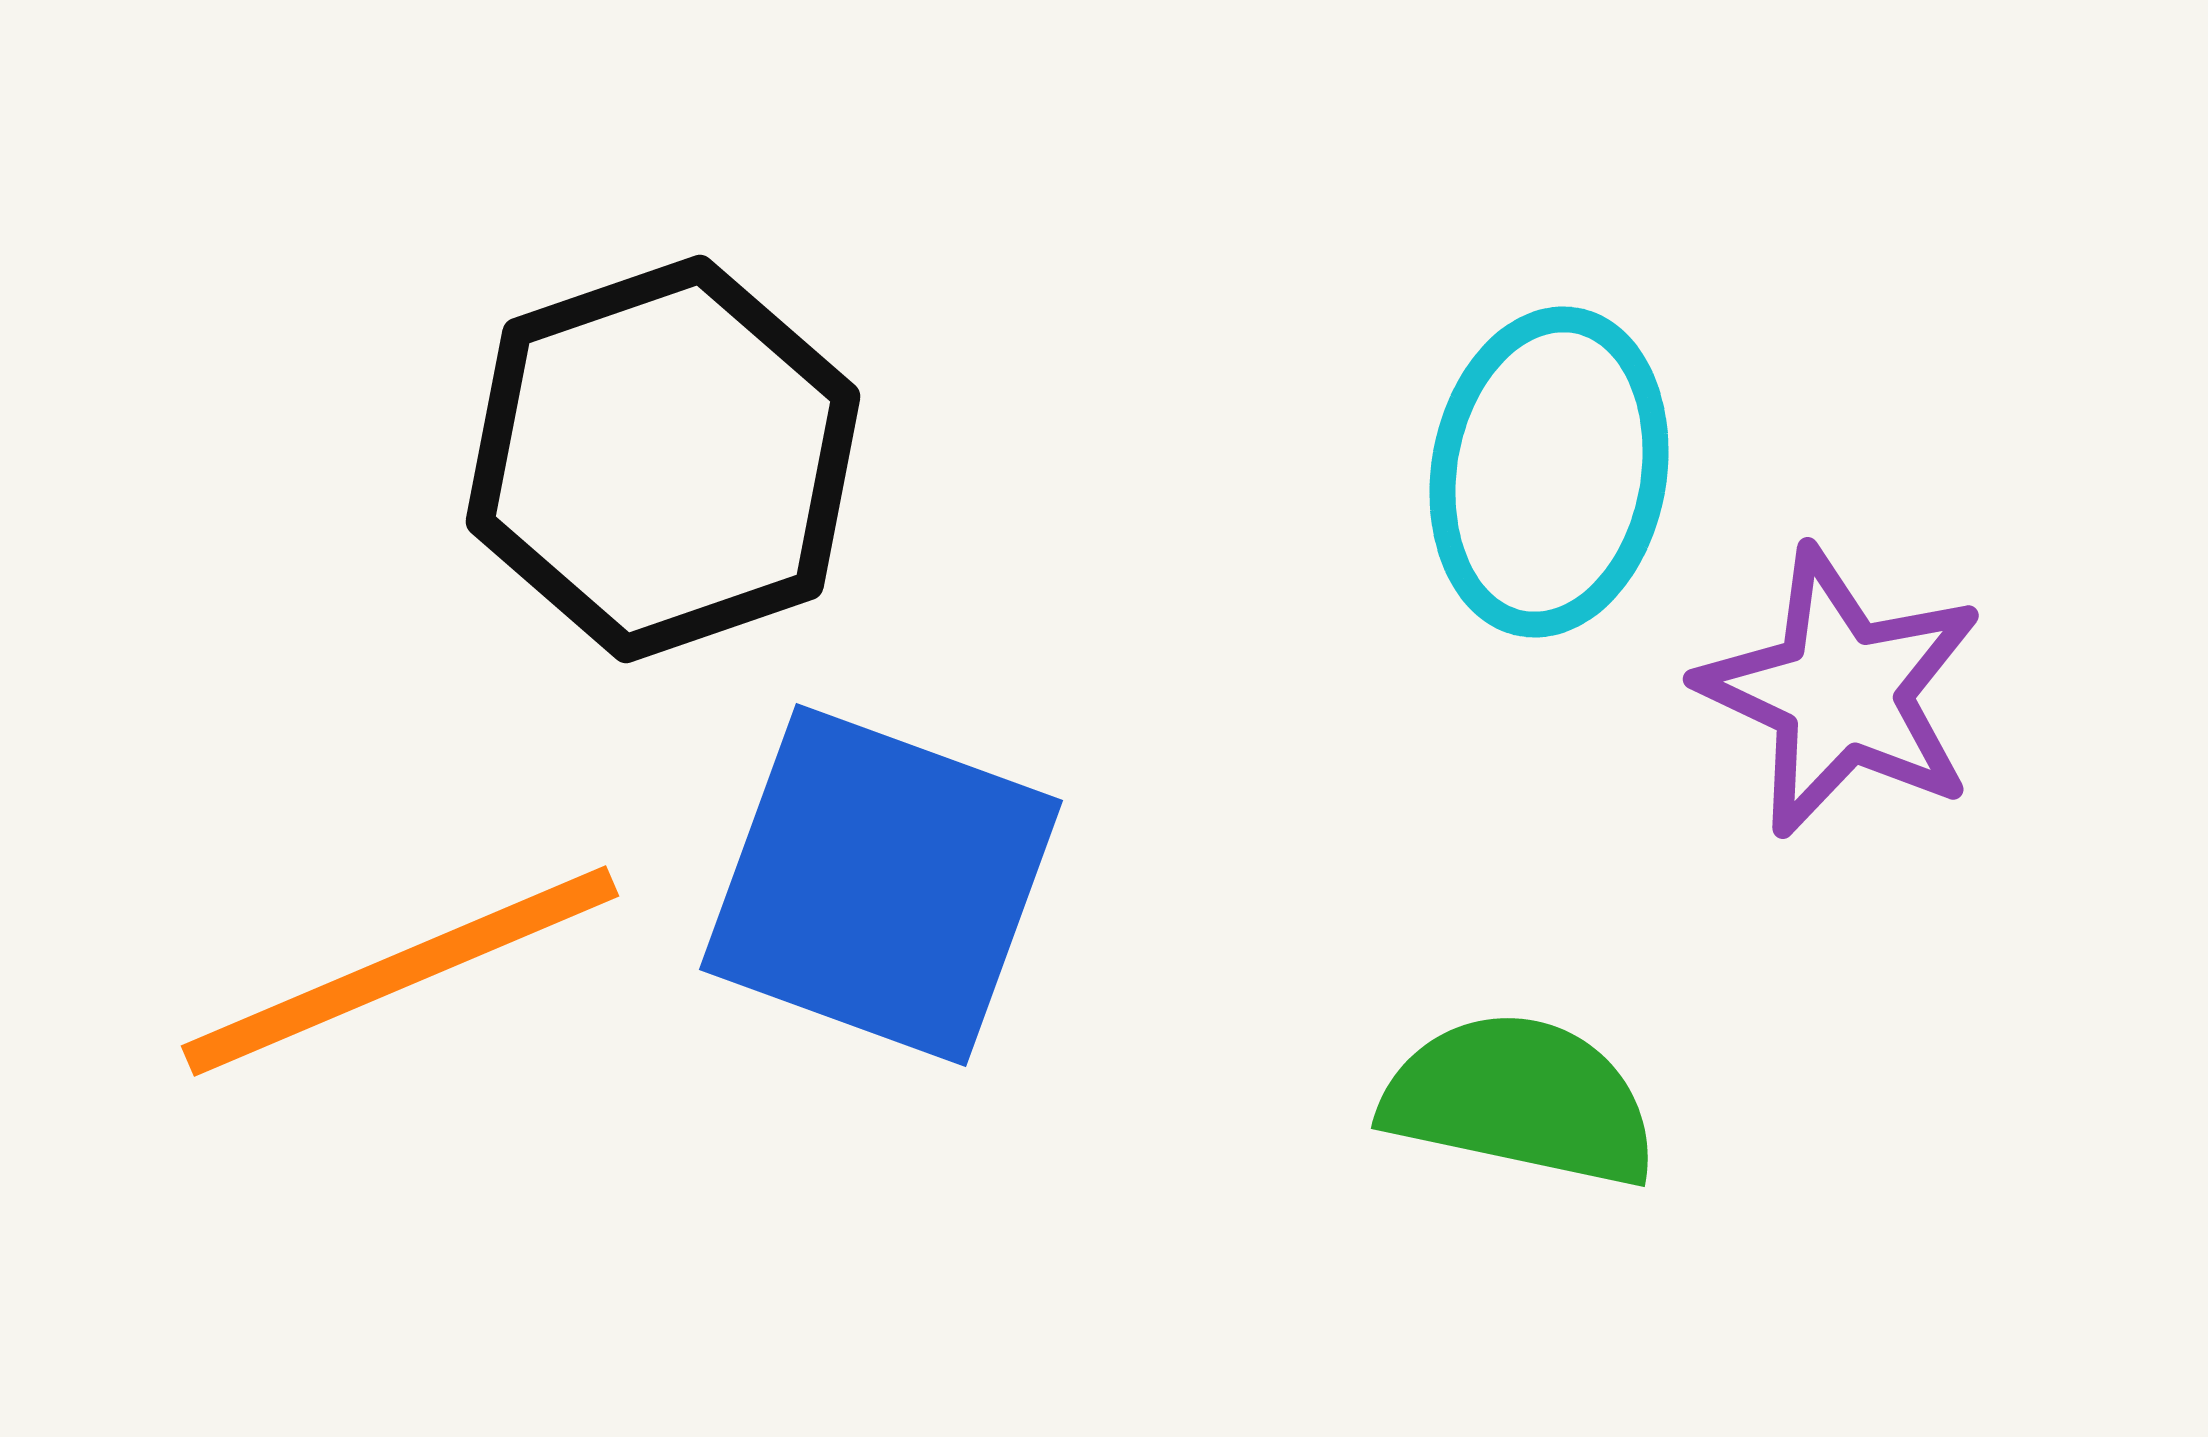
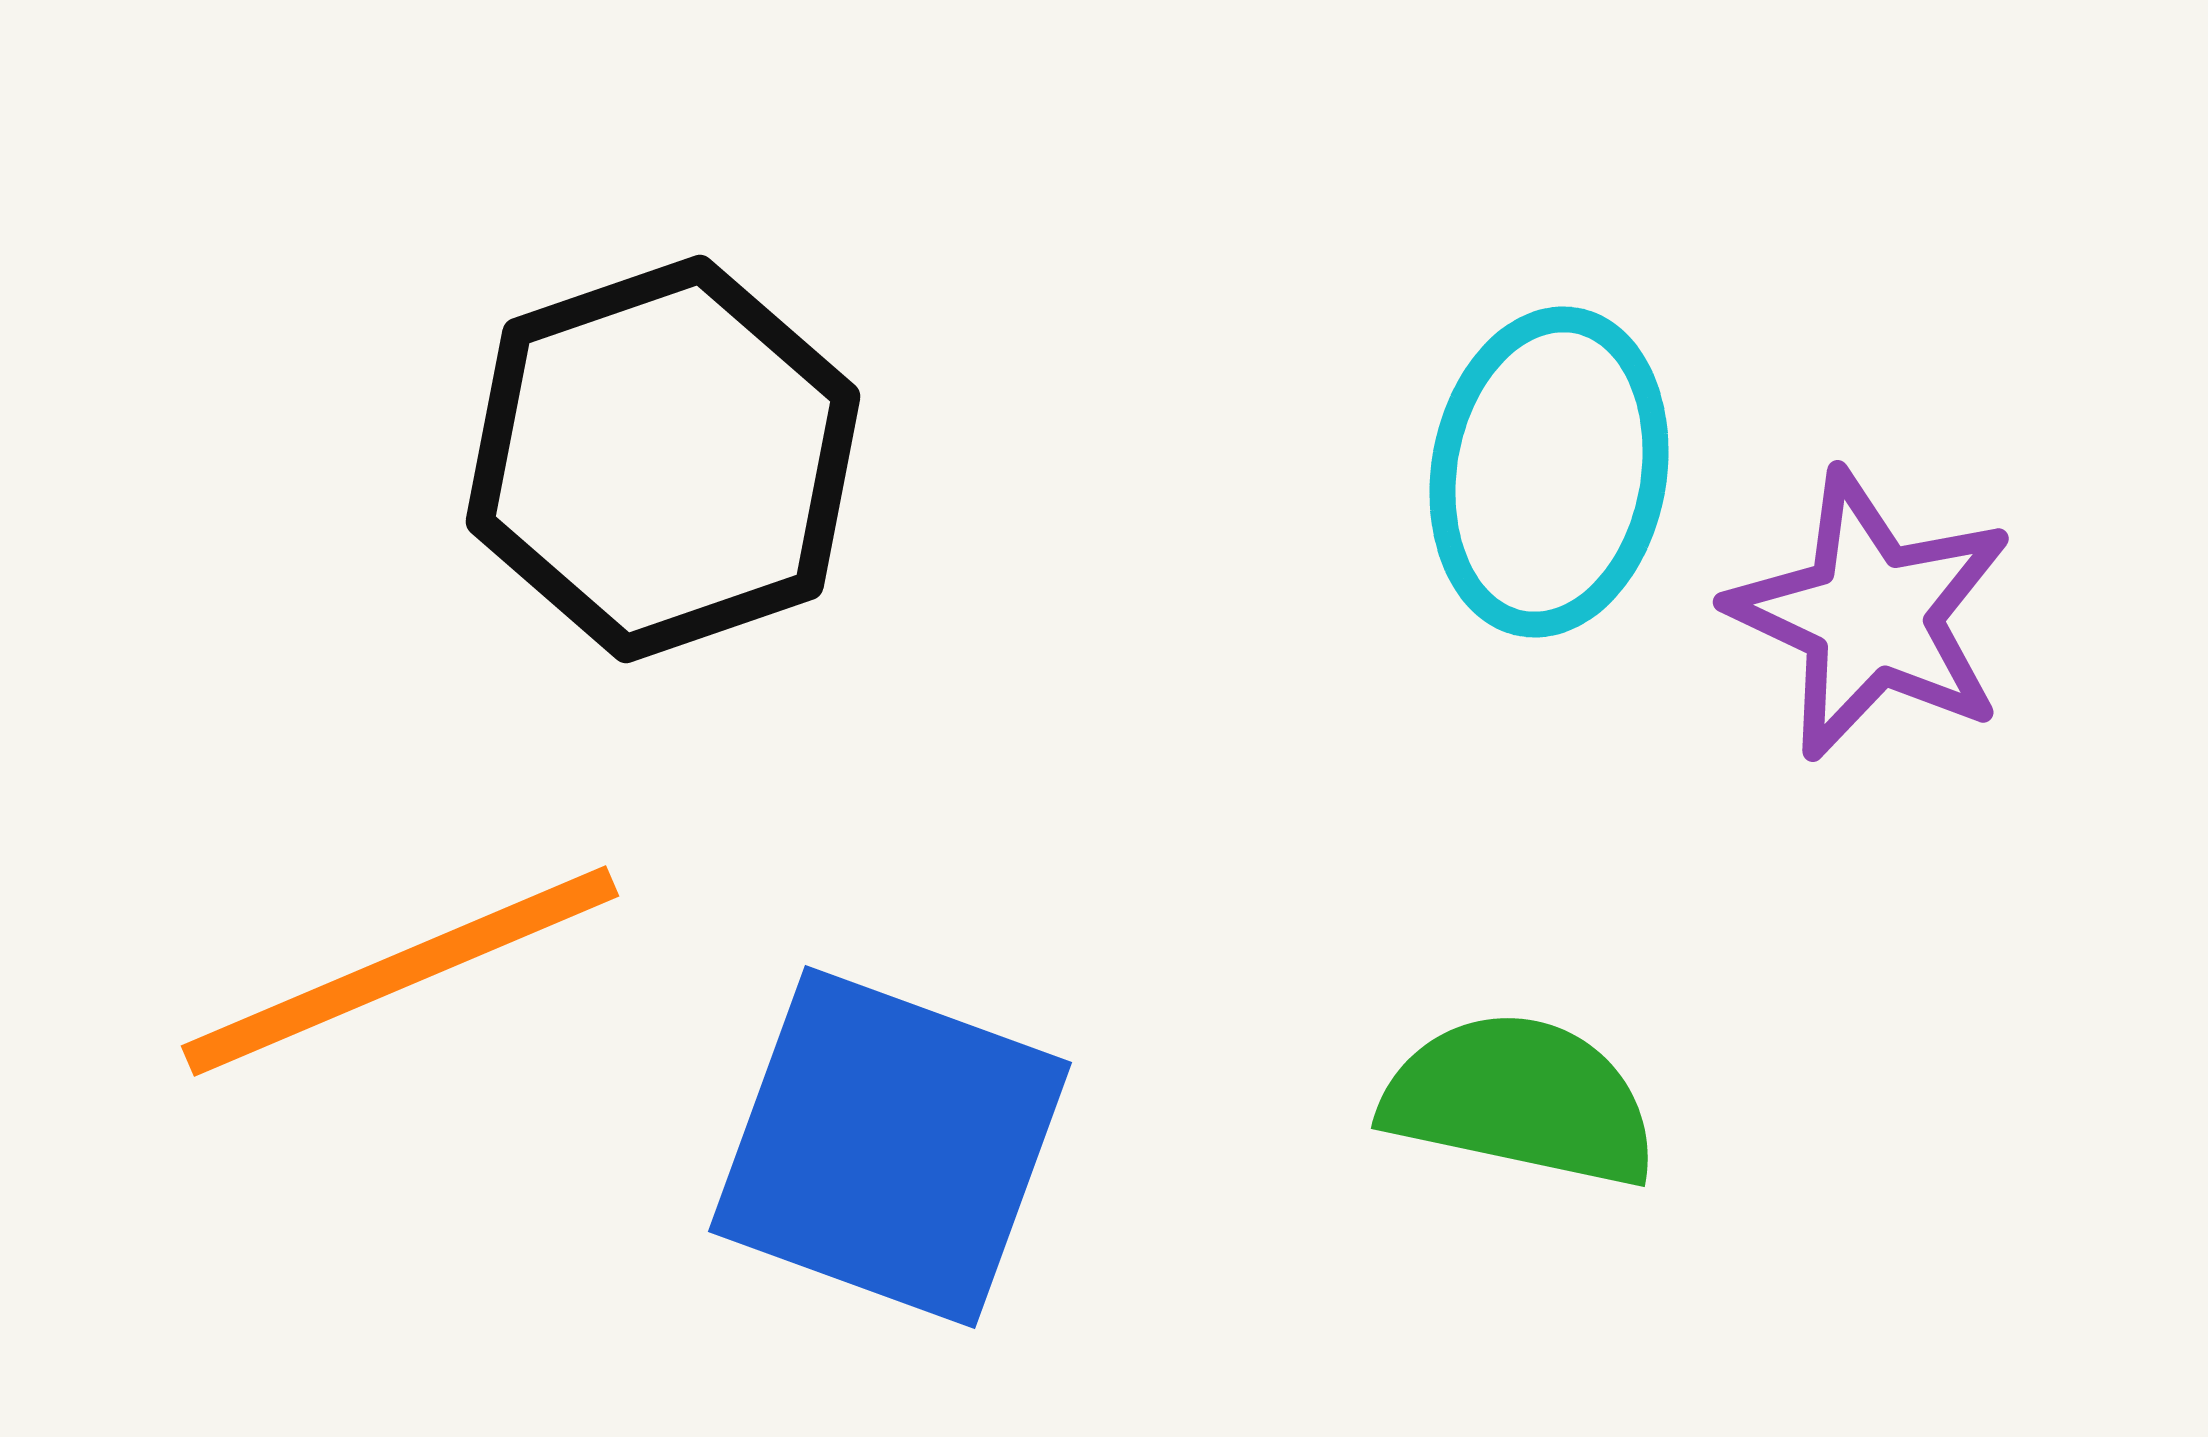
purple star: moved 30 px right, 77 px up
blue square: moved 9 px right, 262 px down
